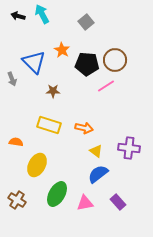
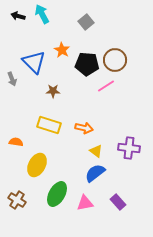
blue semicircle: moved 3 px left, 1 px up
